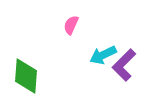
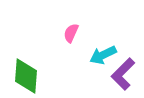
pink semicircle: moved 8 px down
purple L-shape: moved 1 px left, 9 px down
